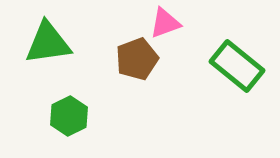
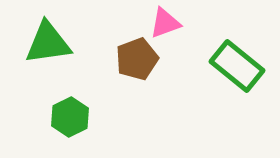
green hexagon: moved 1 px right, 1 px down
